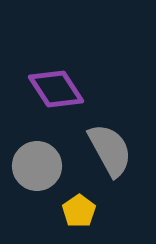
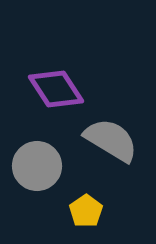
gray semicircle: moved 1 px right, 10 px up; rotated 30 degrees counterclockwise
yellow pentagon: moved 7 px right
